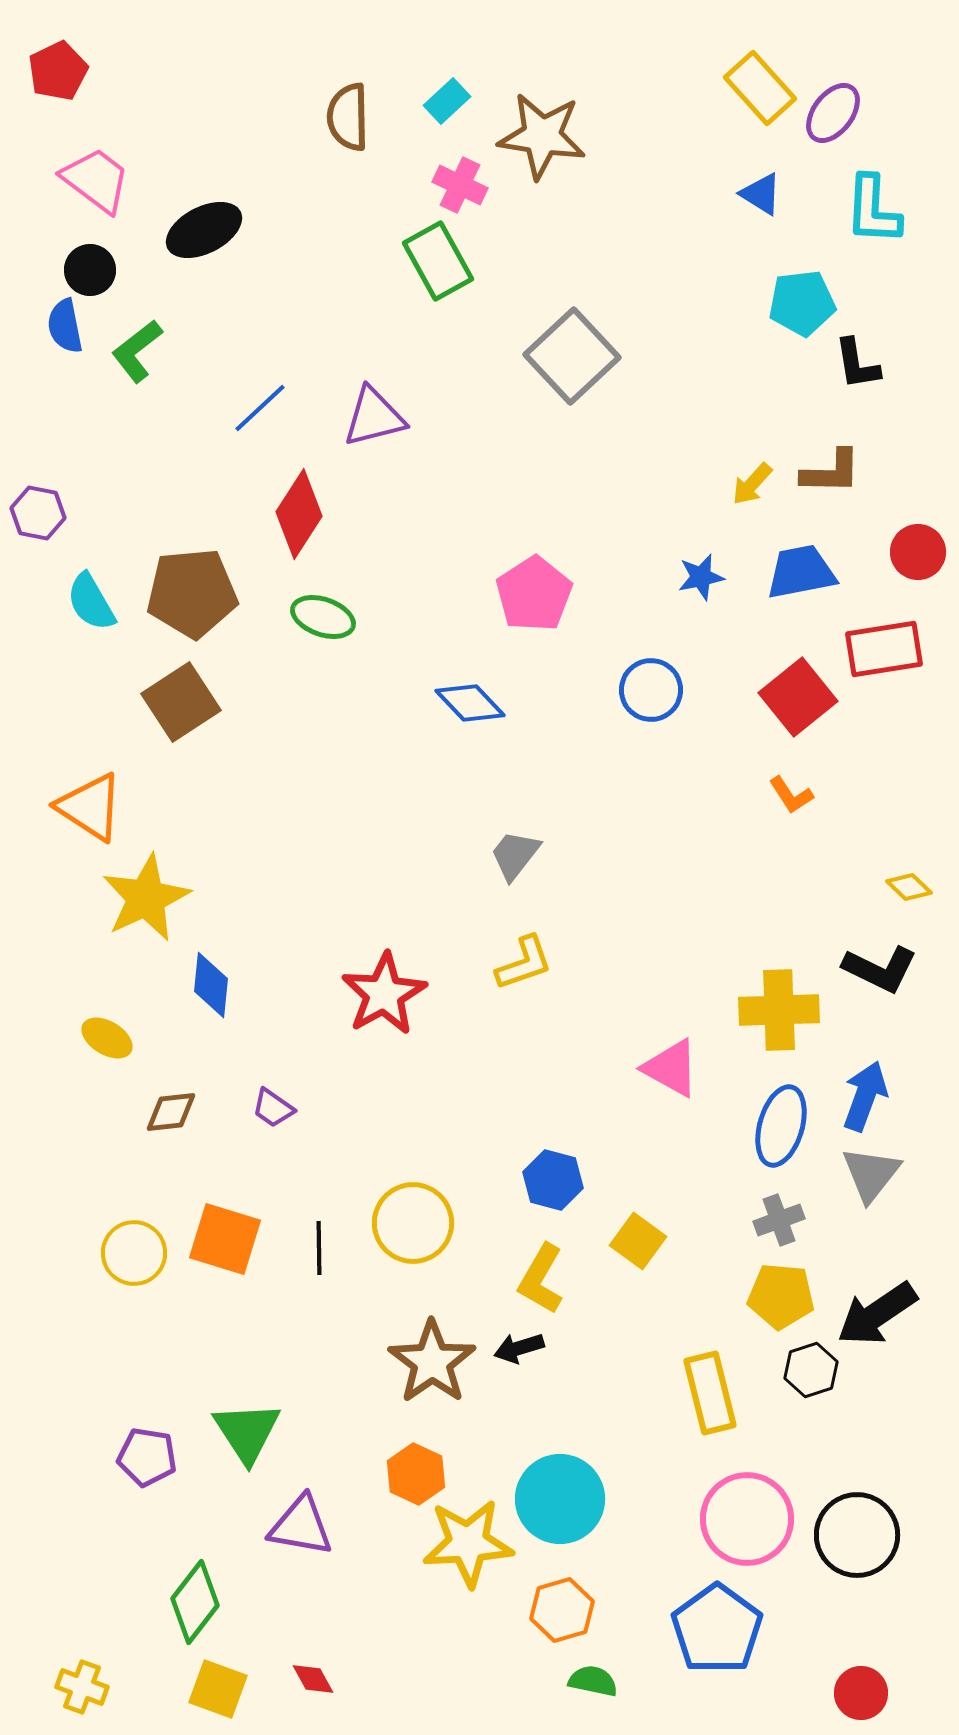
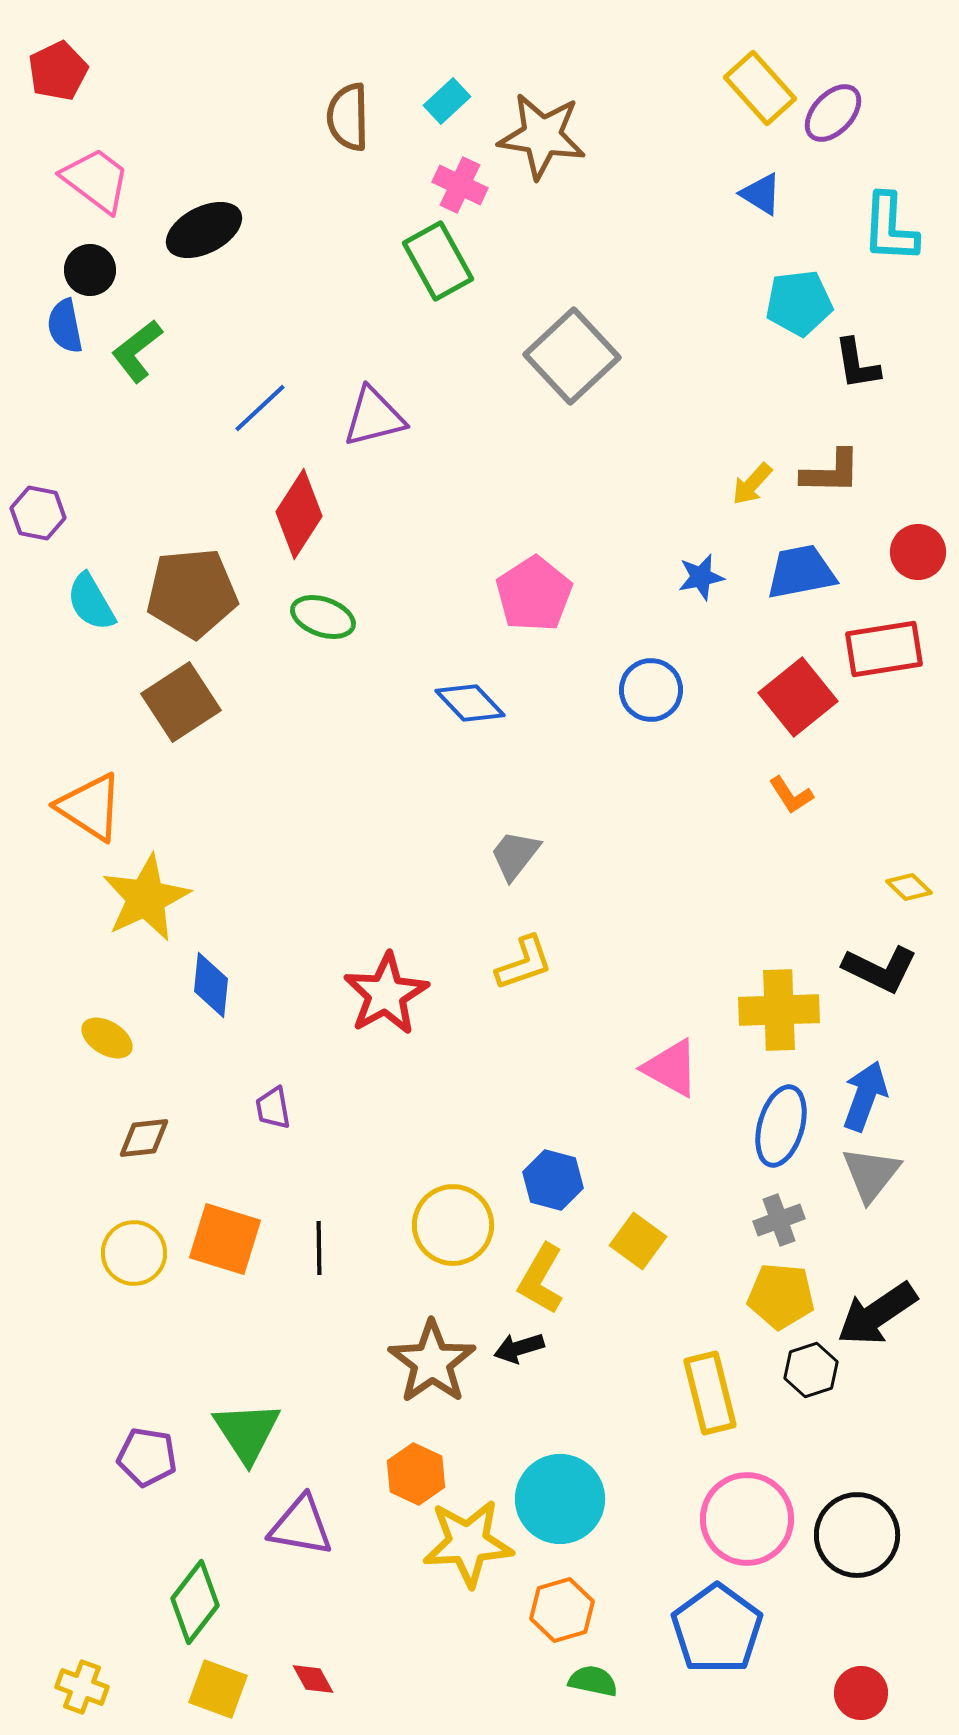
purple ellipse at (833, 113): rotated 6 degrees clockwise
cyan L-shape at (873, 210): moved 17 px right, 18 px down
cyan pentagon at (802, 303): moved 3 px left
red star at (384, 994): moved 2 px right
purple trapezoid at (273, 1108): rotated 45 degrees clockwise
brown diamond at (171, 1112): moved 27 px left, 26 px down
yellow circle at (413, 1223): moved 40 px right, 2 px down
